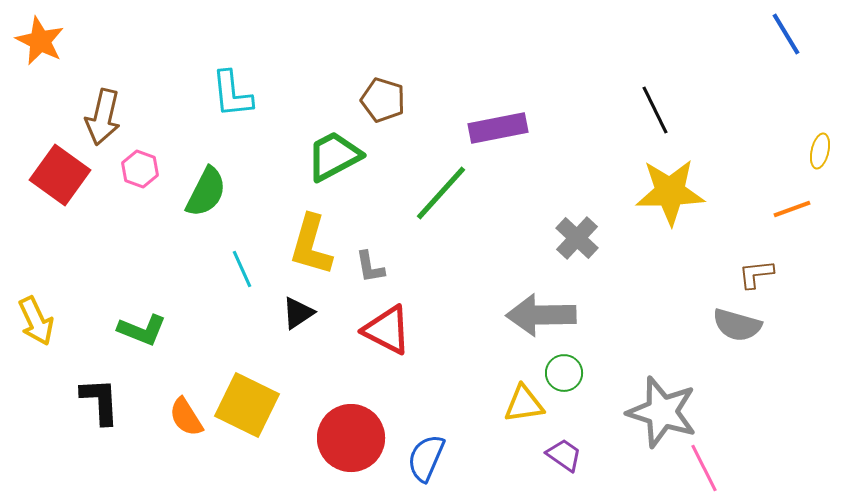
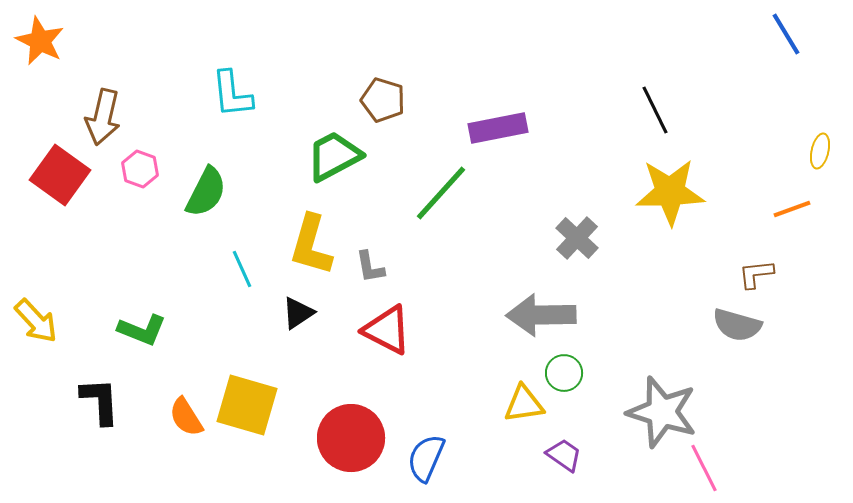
yellow arrow: rotated 18 degrees counterclockwise
yellow square: rotated 10 degrees counterclockwise
